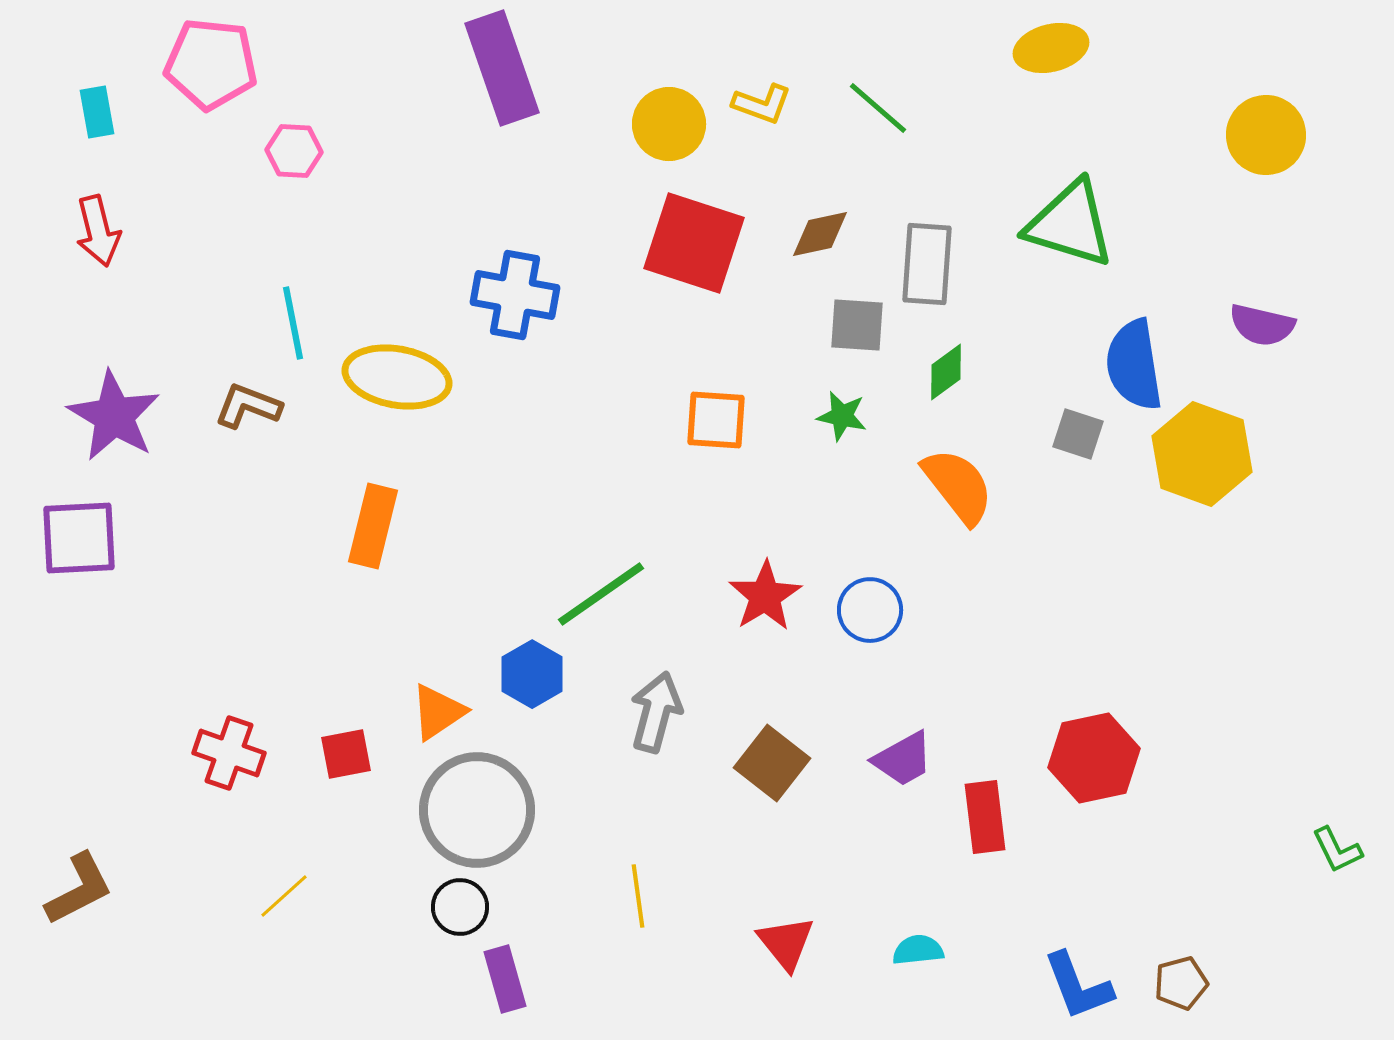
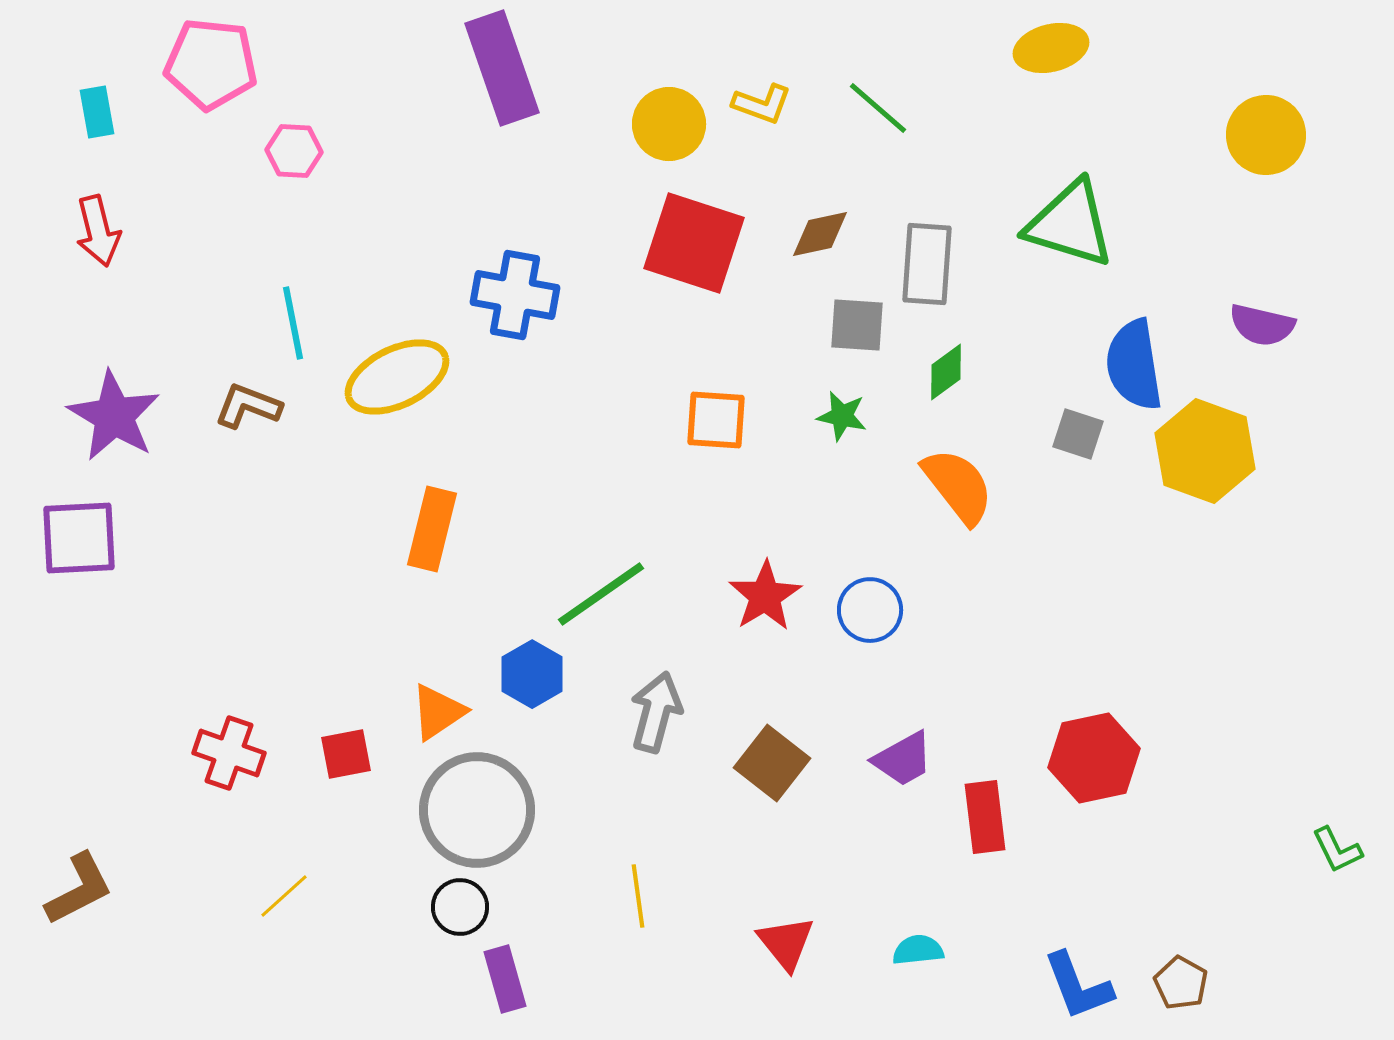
yellow ellipse at (397, 377): rotated 36 degrees counterclockwise
yellow hexagon at (1202, 454): moved 3 px right, 3 px up
orange rectangle at (373, 526): moved 59 px right, 3 px down
brown pentagon at (1181, 983): rotated 28 degrees counterclockwise
